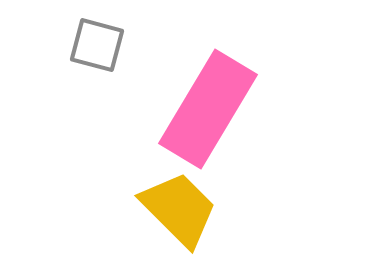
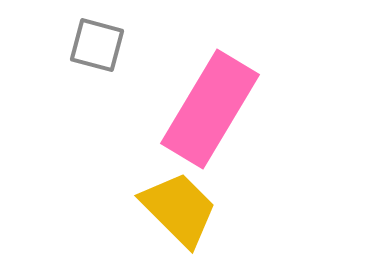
pink rectangle: moved 2 px right
